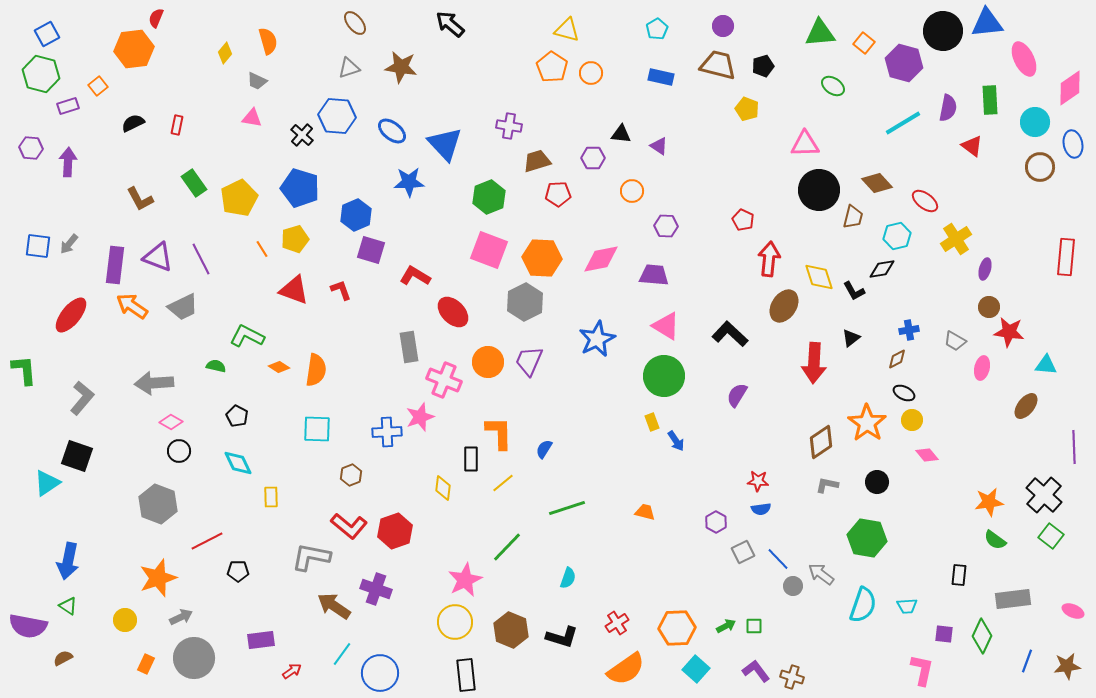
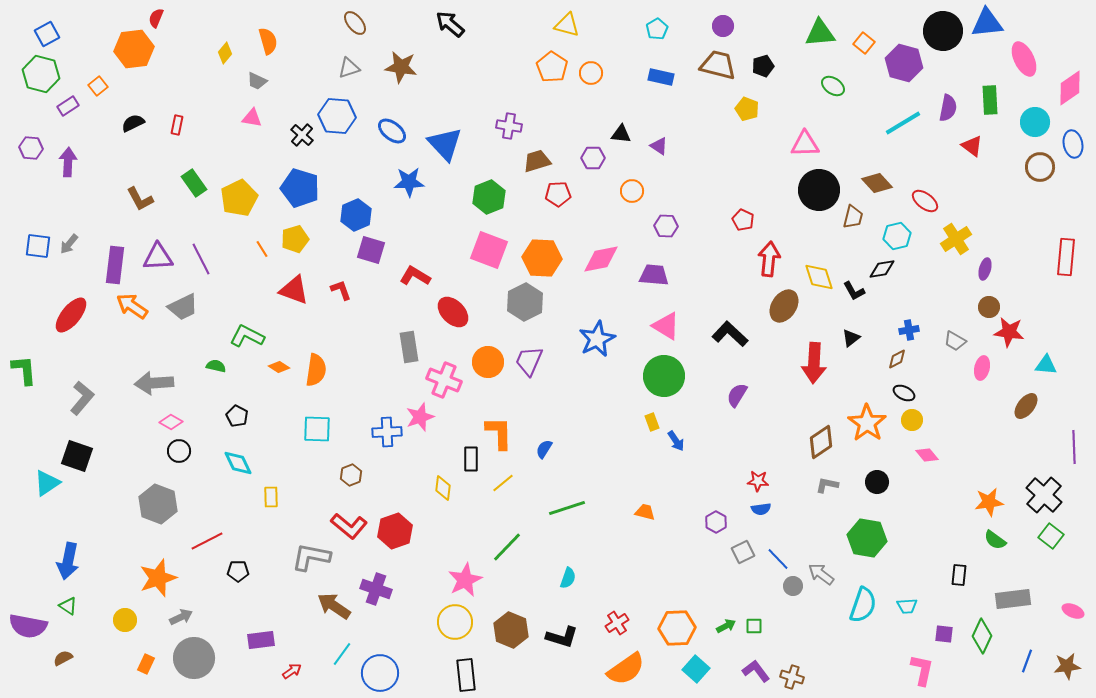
yellow triangle at (567, 30): moved 5 px up
purple rectangle at (68, 106): rotated 15 degrees counterclockwise
purple triangle at (158, 257): rotated 24 degrees counterclockwise
